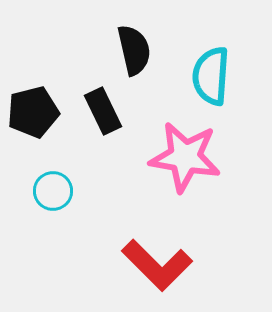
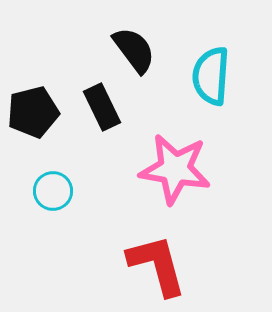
black semicircle: rotated 24 degrees counterclockwise
black rectangle: moved 1 px left, 4 px up
pink star: moved 10 px left, 12 px down
red L-shape: rotated 150 degrees counterclockwise
